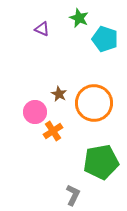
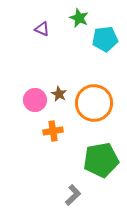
cyan pentagon: rotated 25 degrees counterclockwise
pink circle: moved 12 px up
orange cross: rotated 24 degrees clockwise
green pentagon: moved 2 px up
gray L-shape: rotated 20 degrees clockwise
